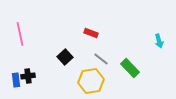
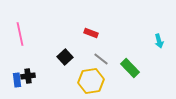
blue rectangle: moved 1 px right
